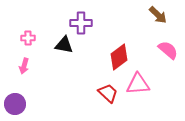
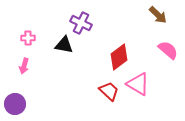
purple cross: rotated 25 degrees clockwise
pink triangle: rotated 35 degrees clockwise
red trapezoid: moved 1 px right, 2 px up
